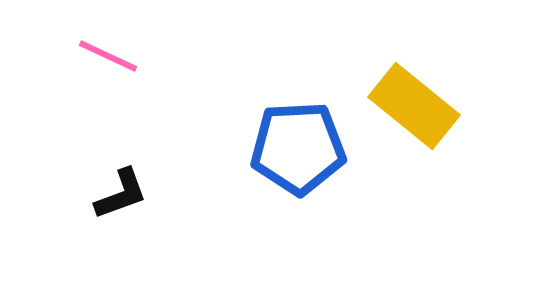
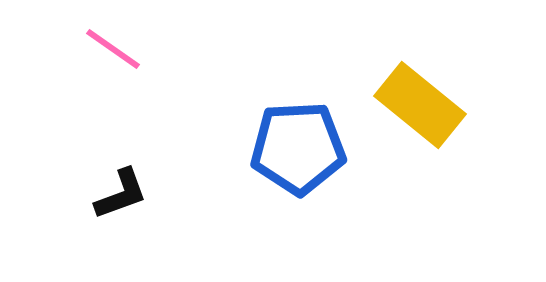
pink line: moved 5 px right, 7 px up; rotated 10 degrees clockwise
yellow rectangle: moved 6 px right, 1 px up
